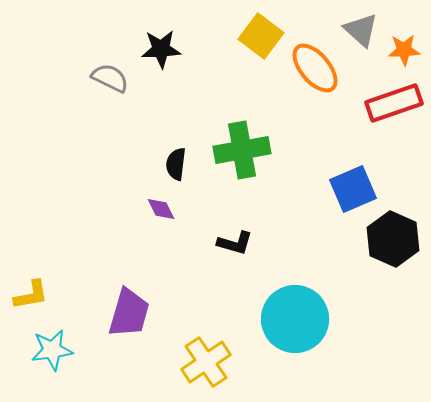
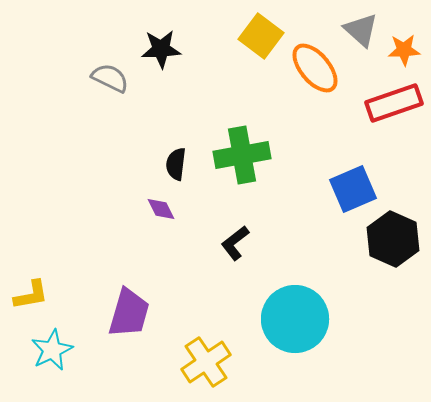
green cross: moved 5 px down
black L-shape: rotated 126 degrees clockwise
cyan star: rotated 18 degrees counterclockwise
